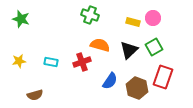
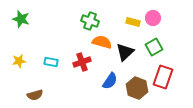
green cross: moved 6 px down
orange semicircle: moved 2 px right, 3 px up
black triangle: moved 4 px left, 2 px down
